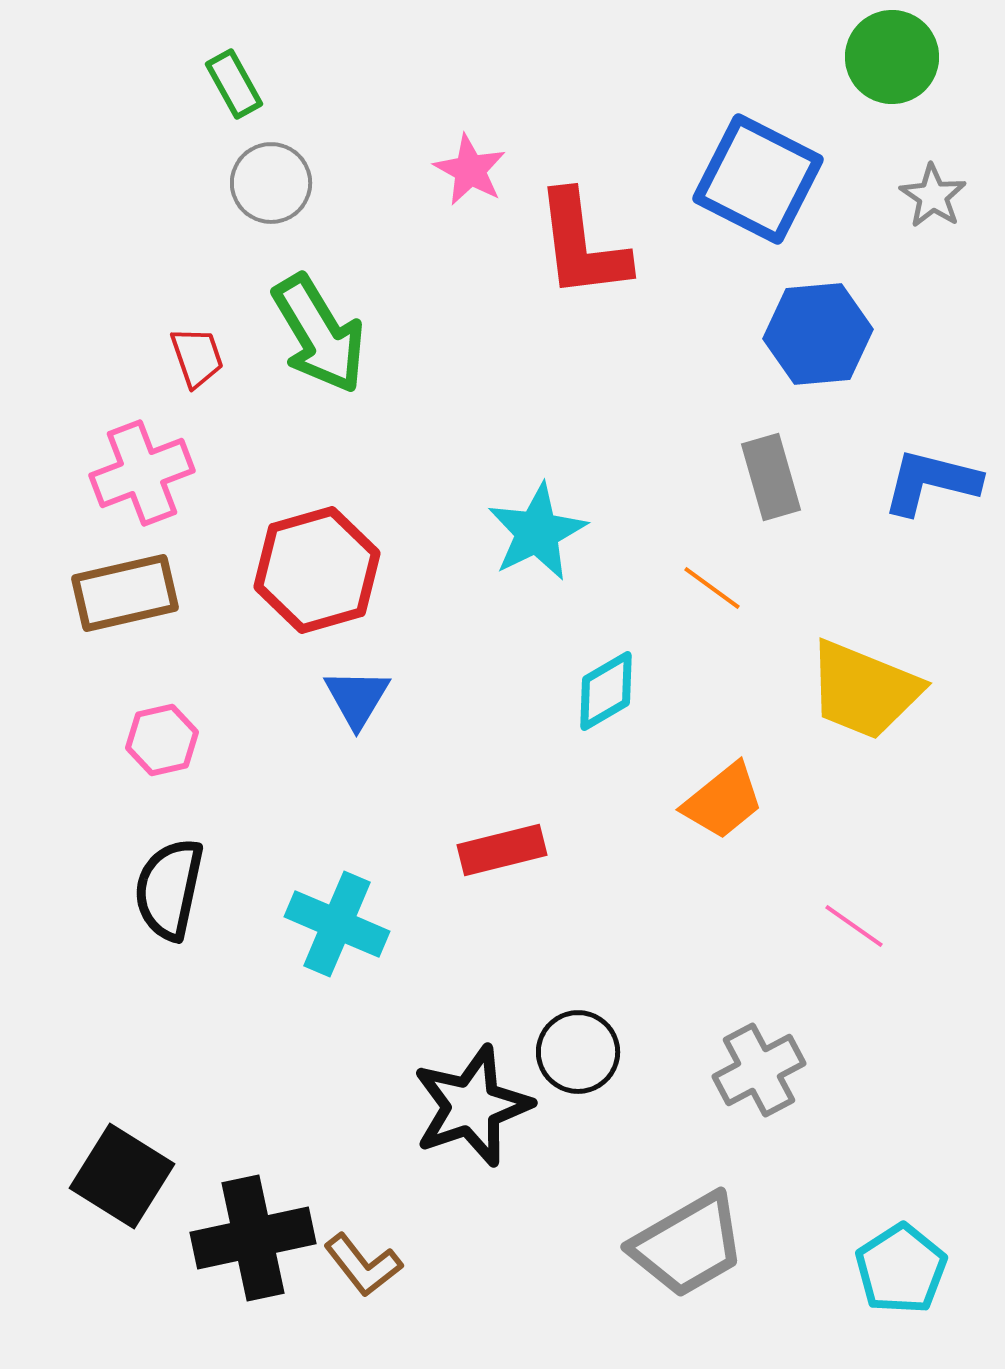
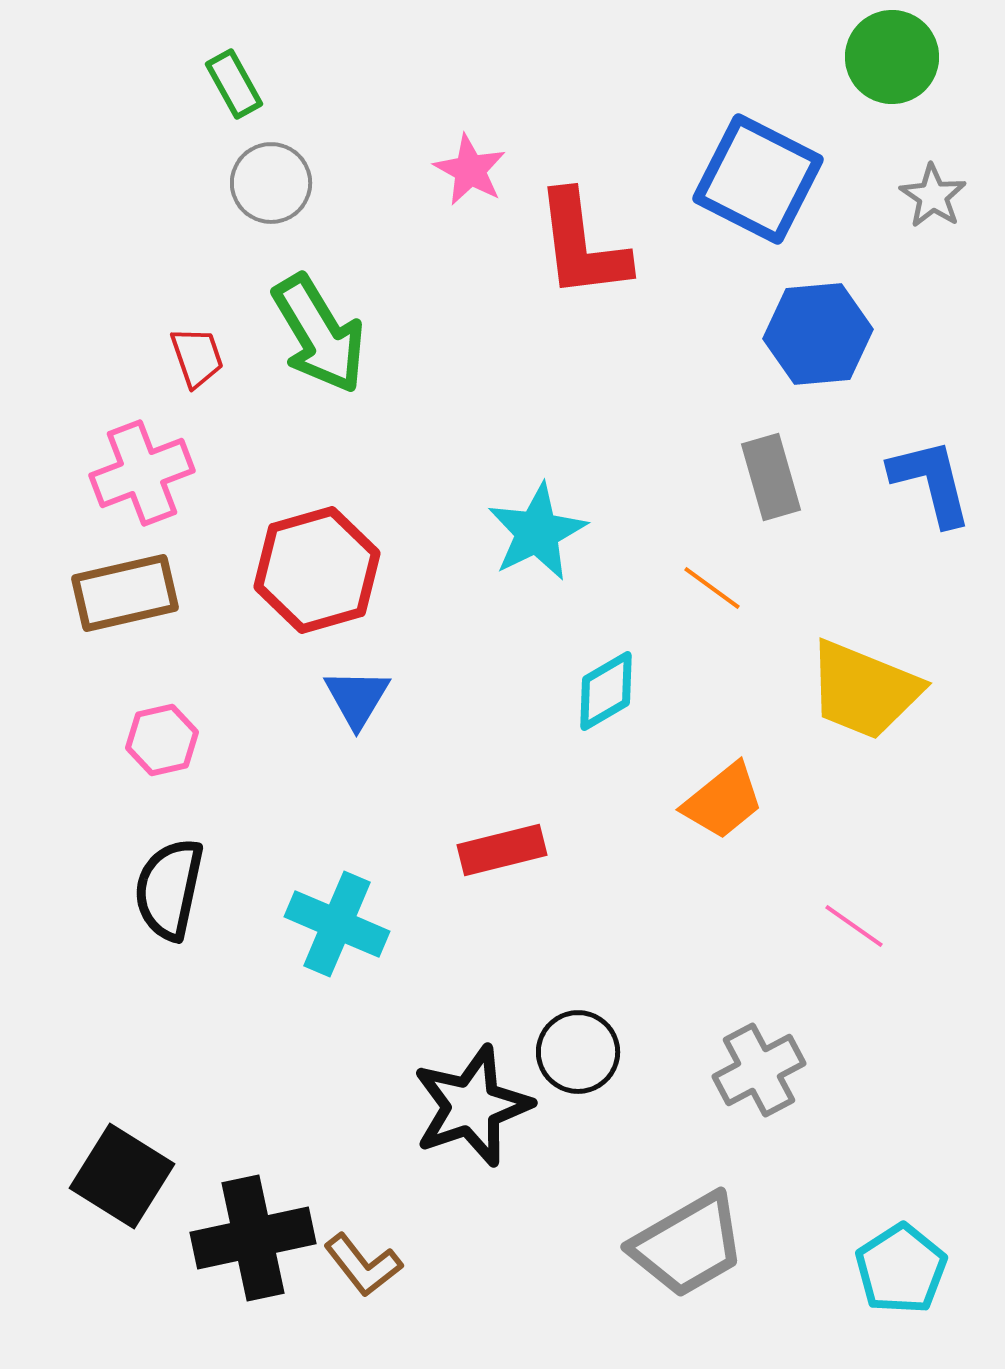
blue L-shape: rotated 62 degrees clockwise
